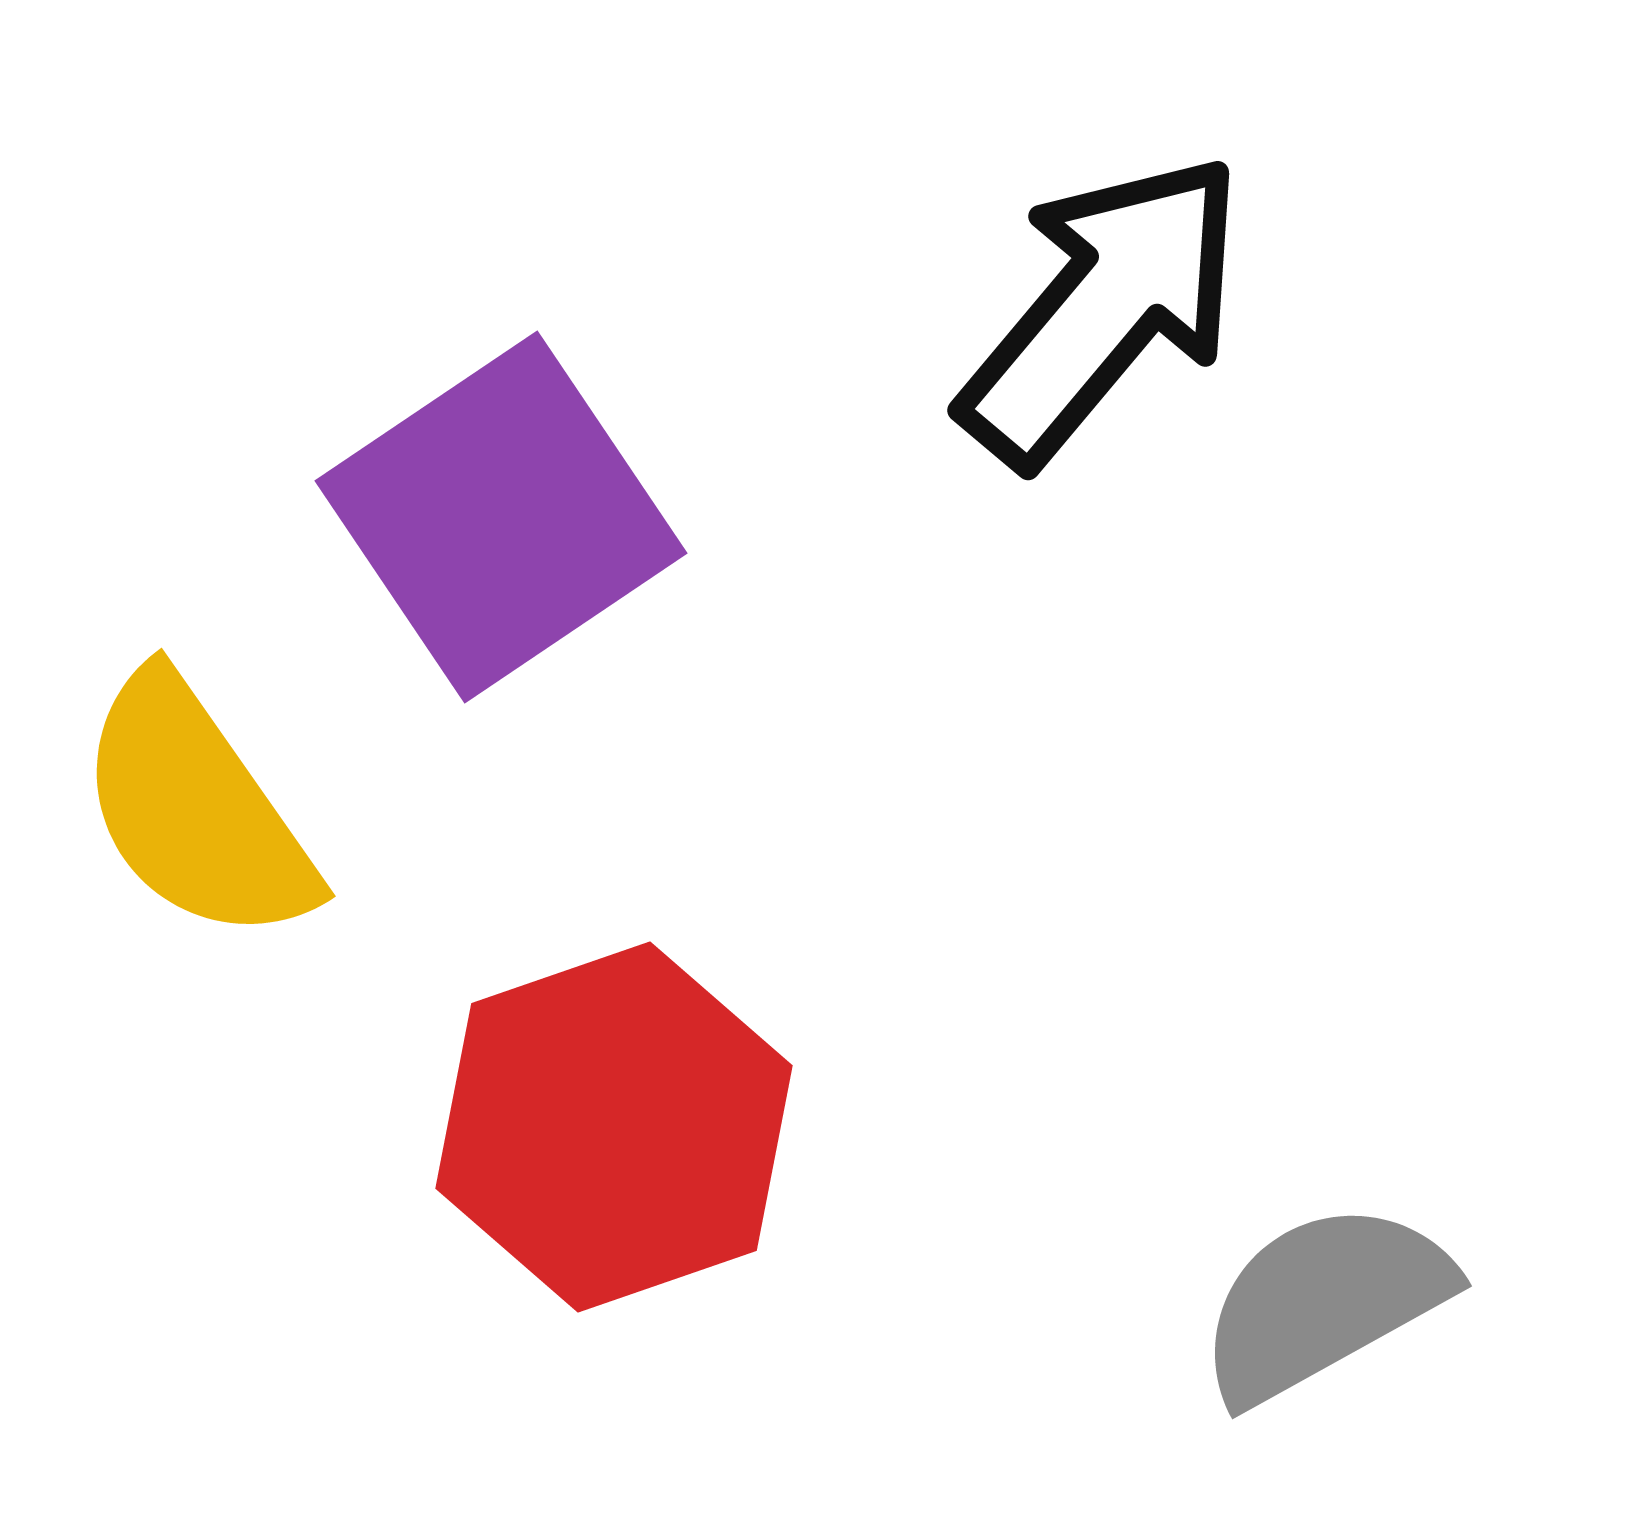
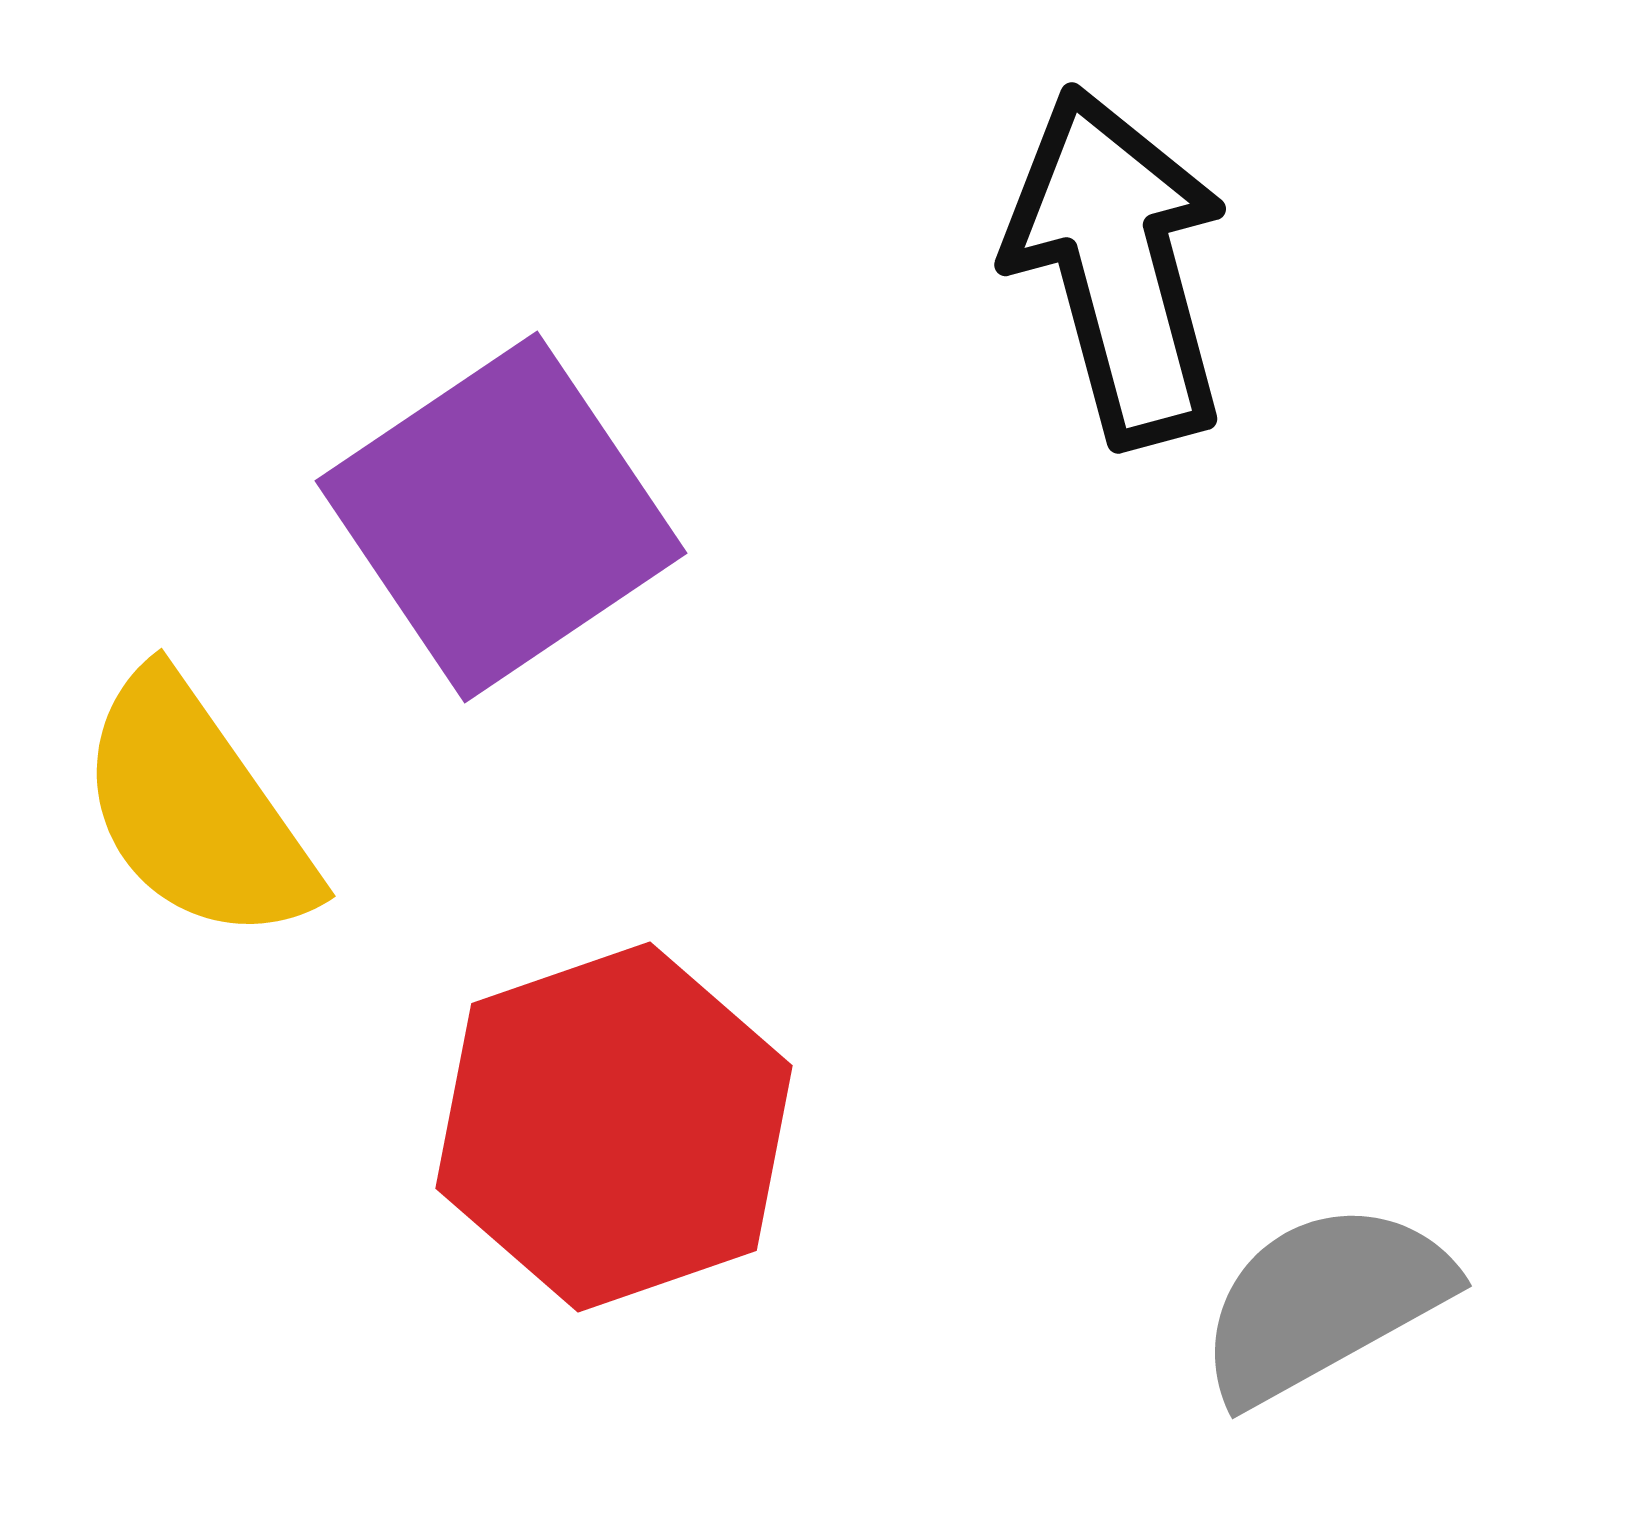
black arrow: moved 15 px right, 43 px up; rotated 55 degrees counterclockwise
